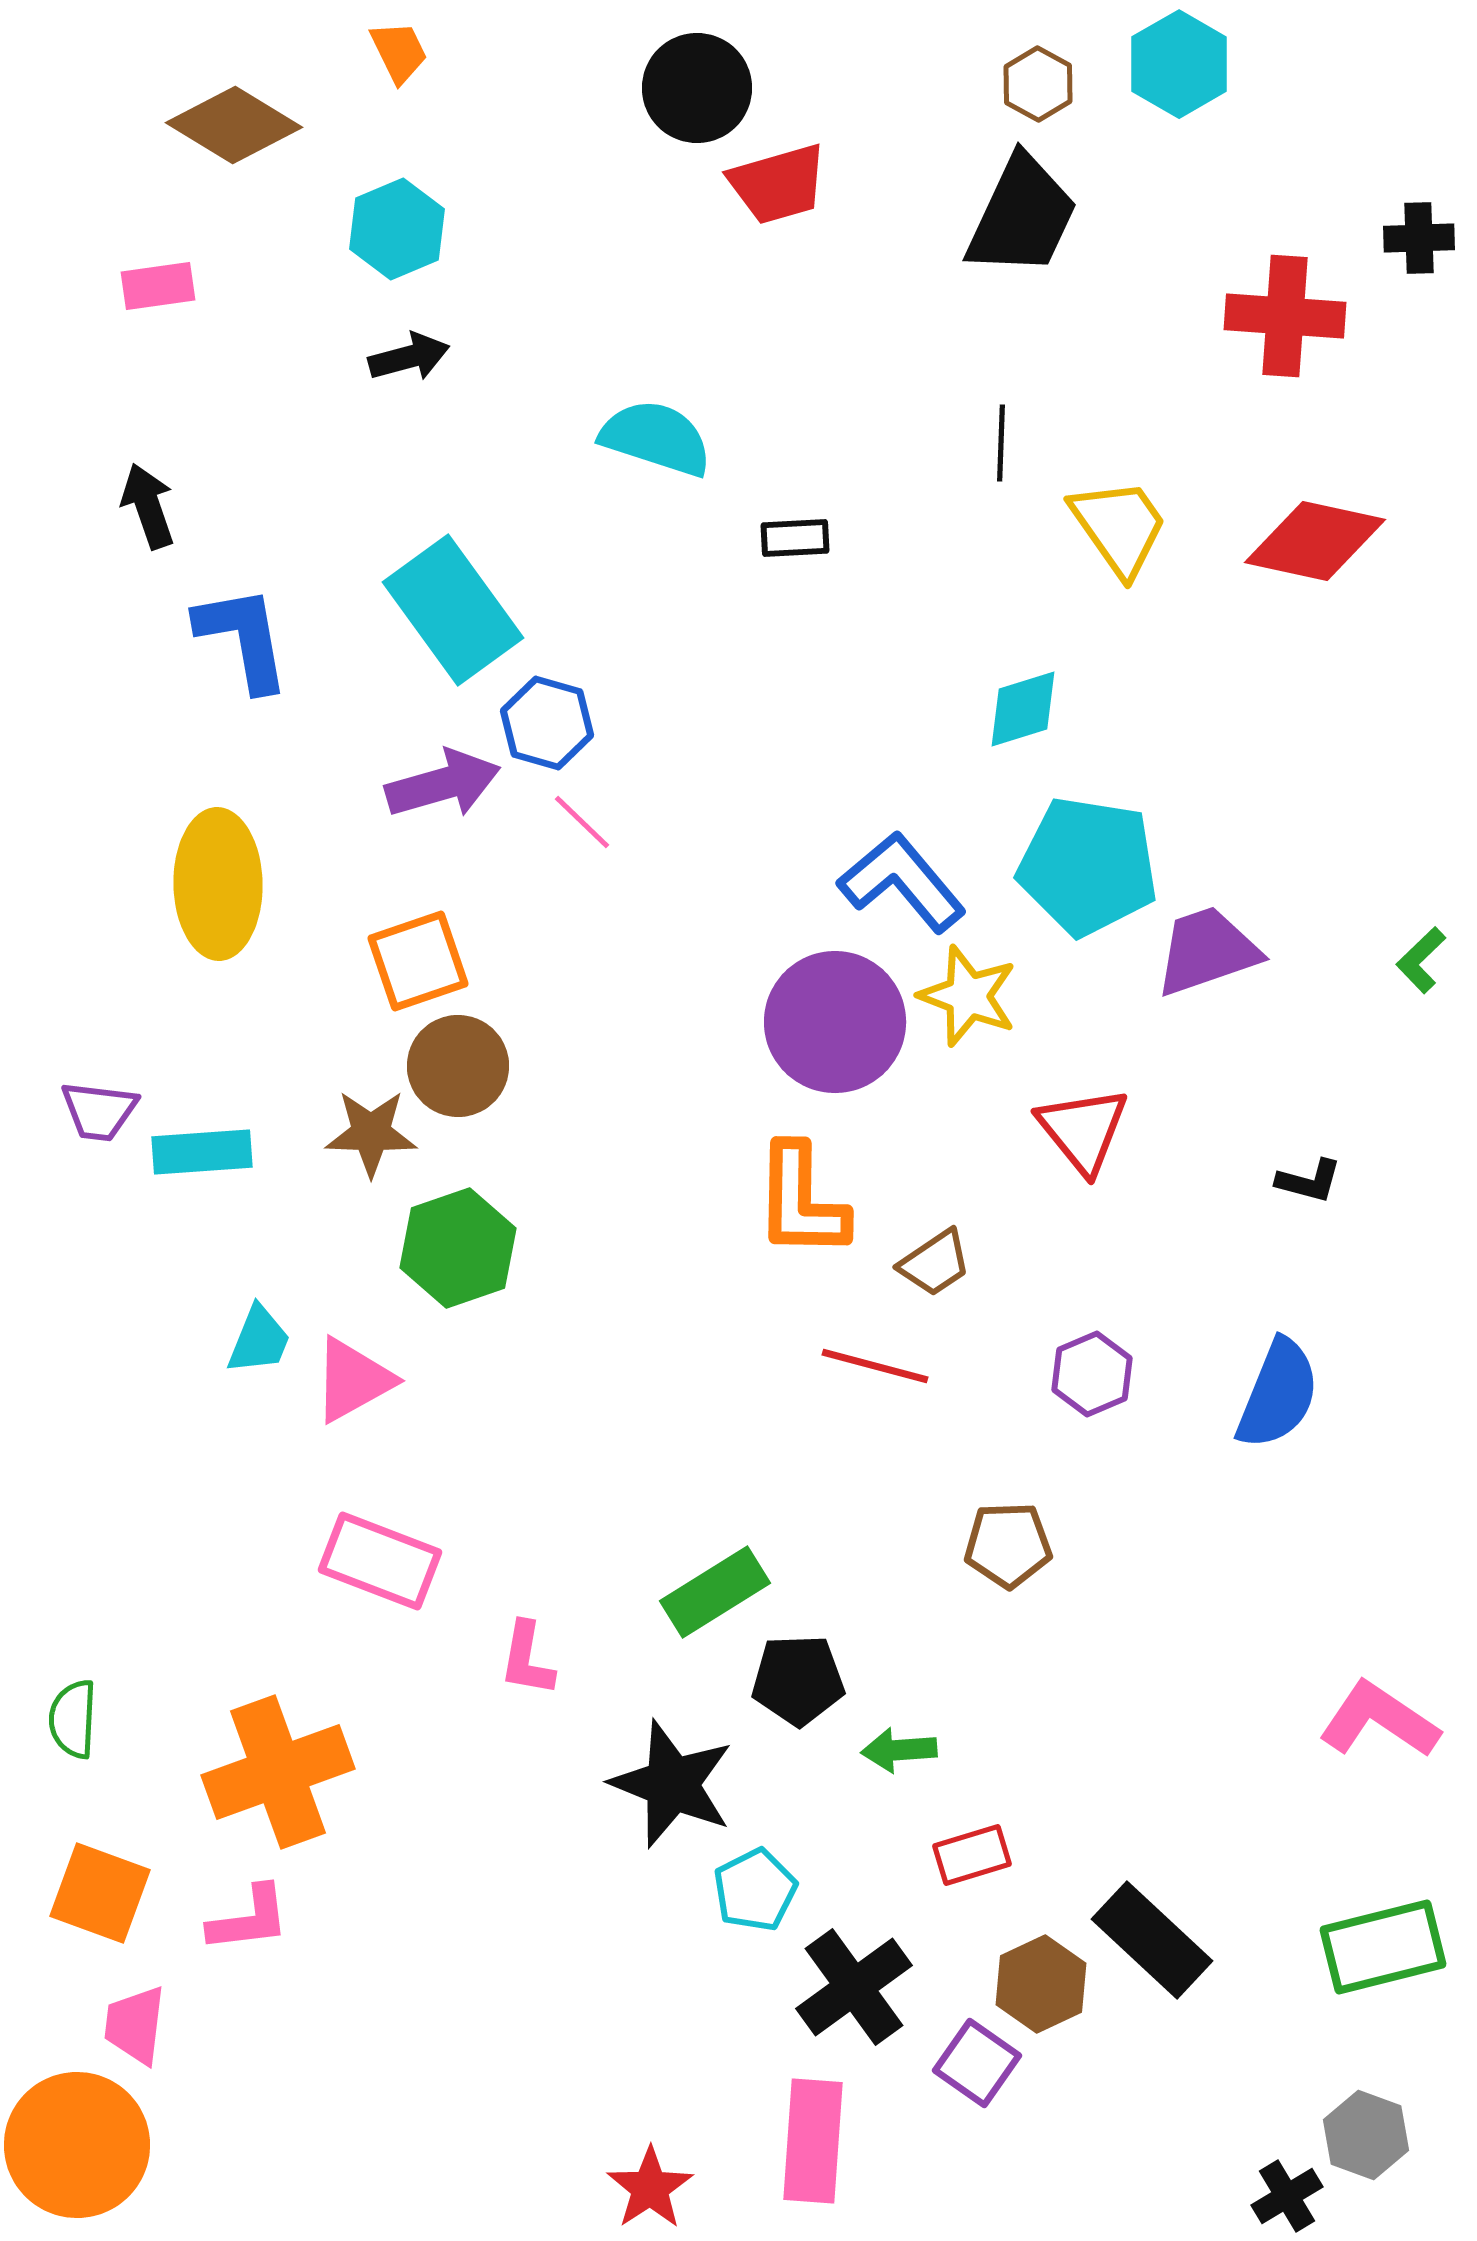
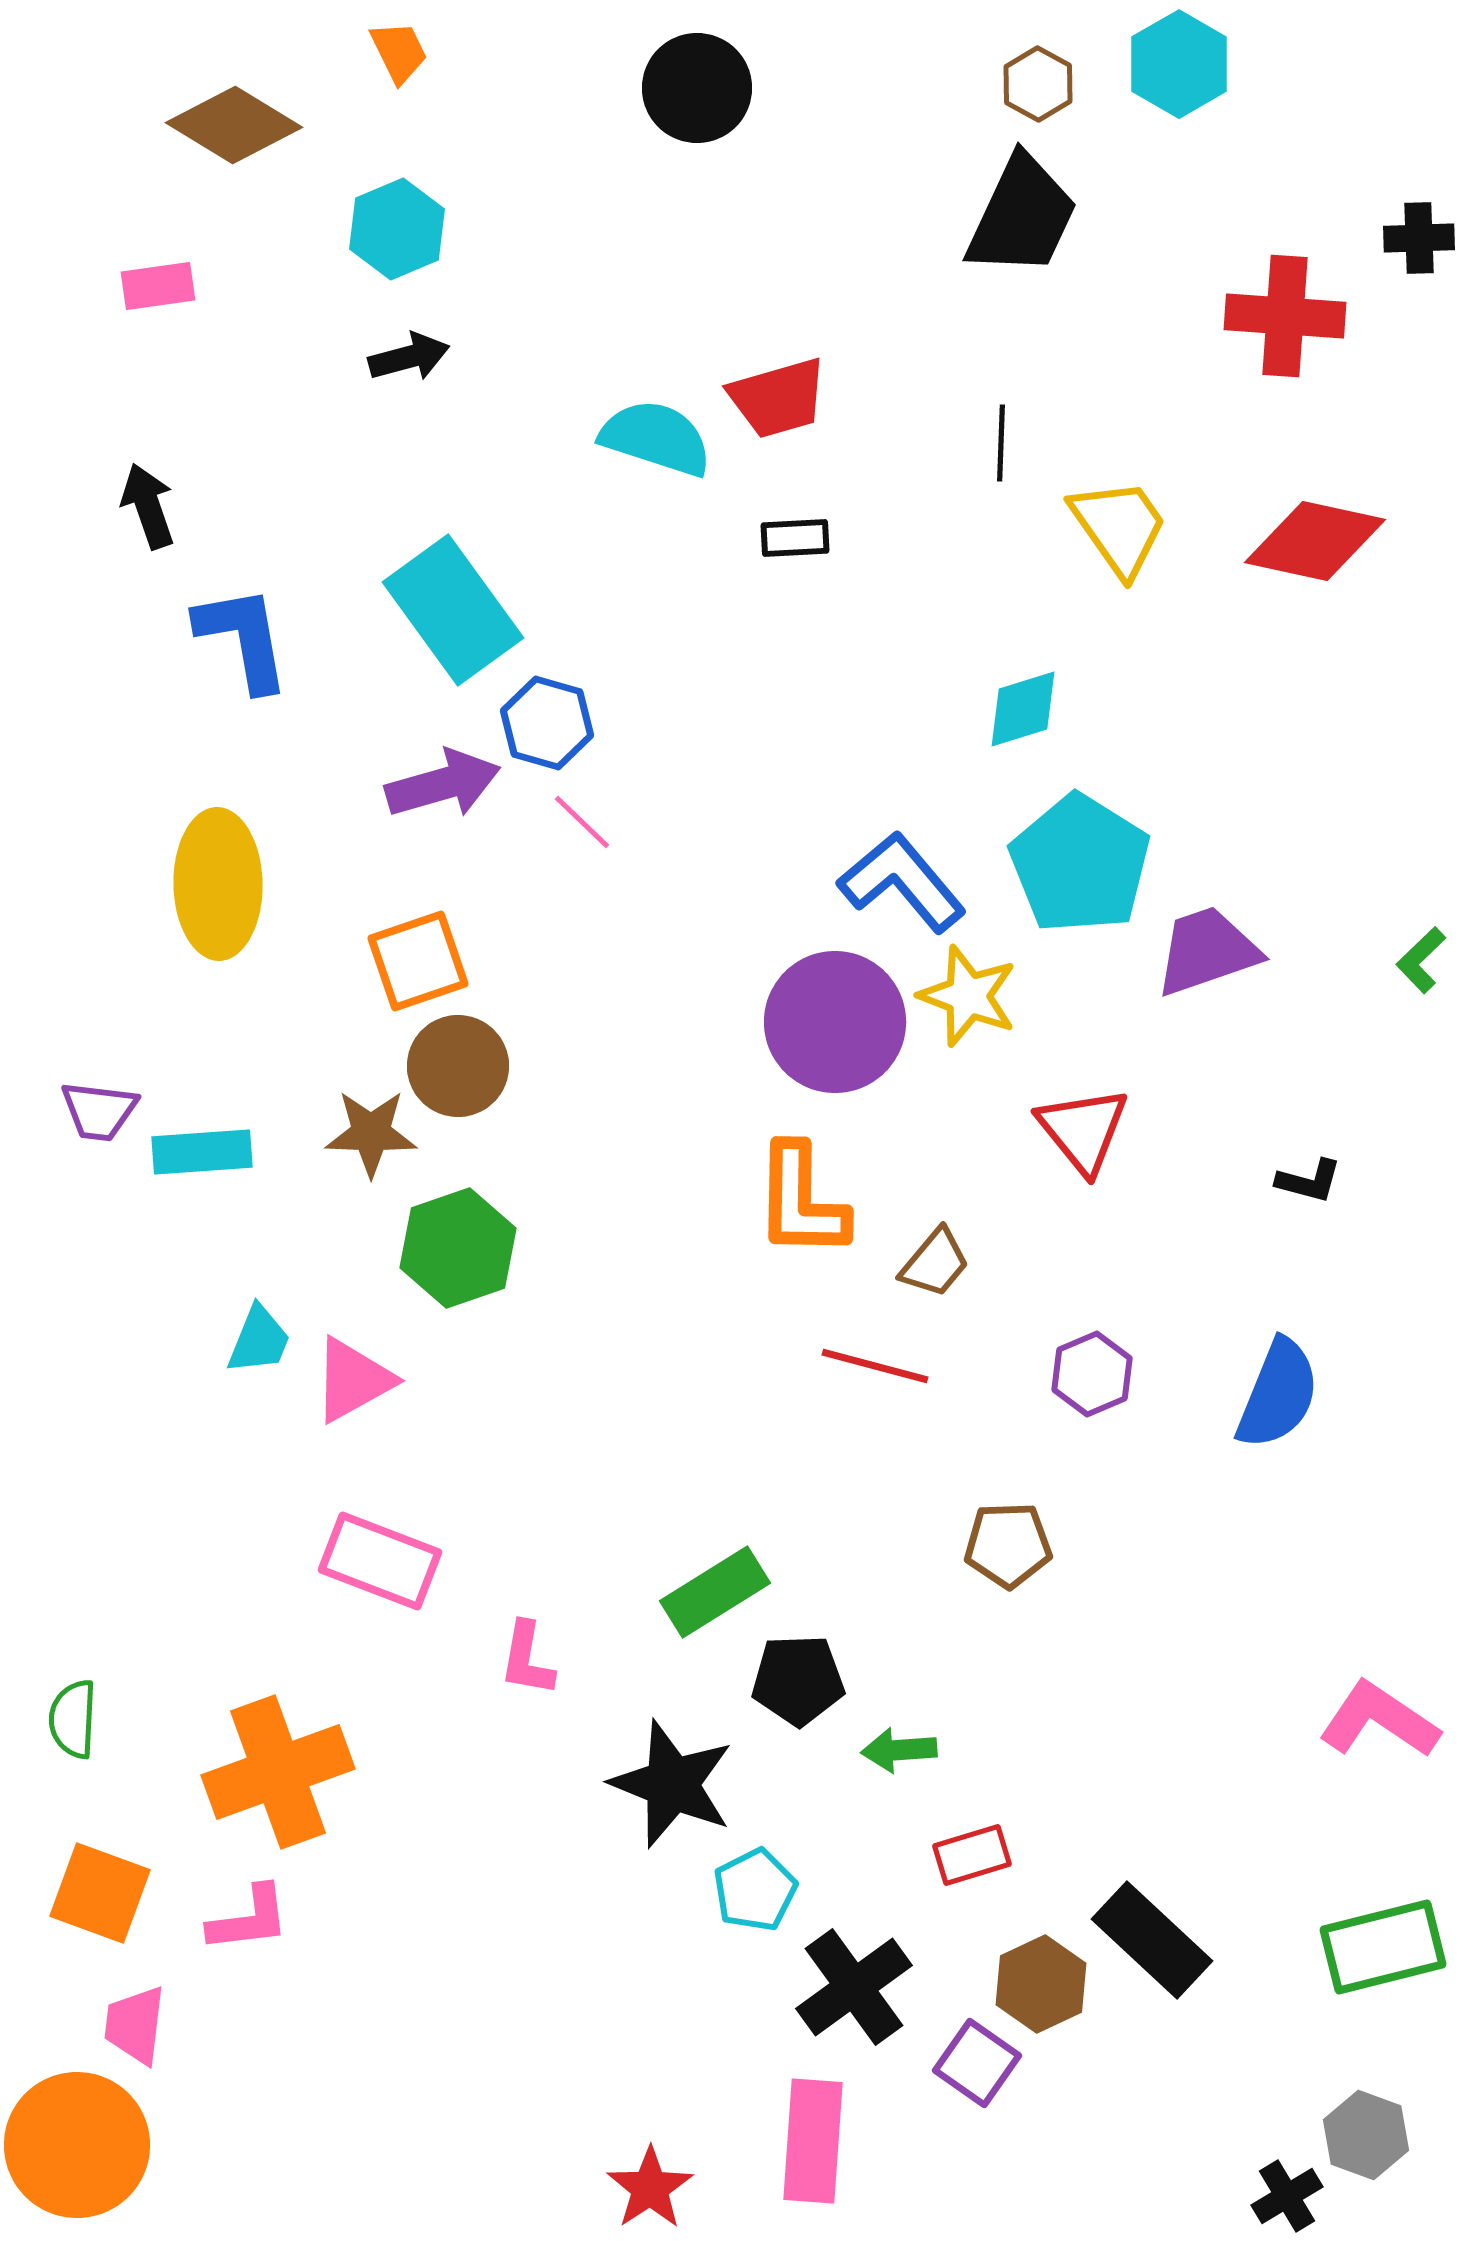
red trapezoid at (778, 184): moved 214 px down
cyan pentagon at (1088, 866): moved 8 px left, 2 px up; rotated 23 degrees clockwise
brown trapezoid at (935, 1263): rotated 16 degrees counterclockwise
